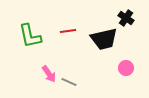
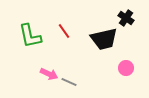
red line: moved 4 px left; rotated 63 degrees clockwise
pink arrow: rotated 30 degrees counterclockwise
